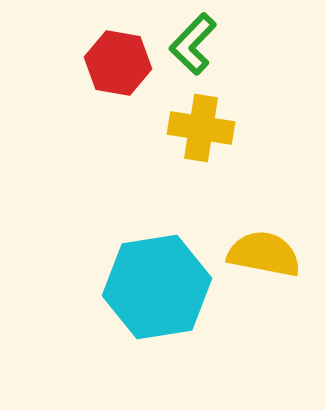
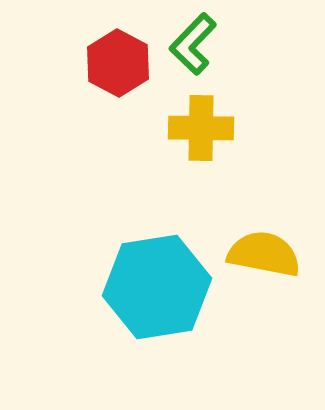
red hexagon: rotated 18 degrees clockwise
yellow cross: rotated 8 degrees counterclockwise
